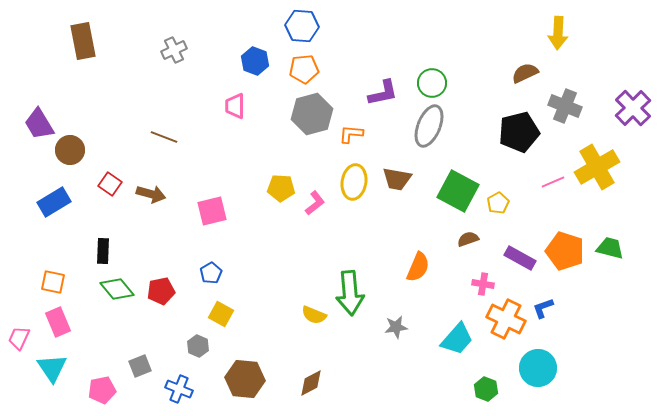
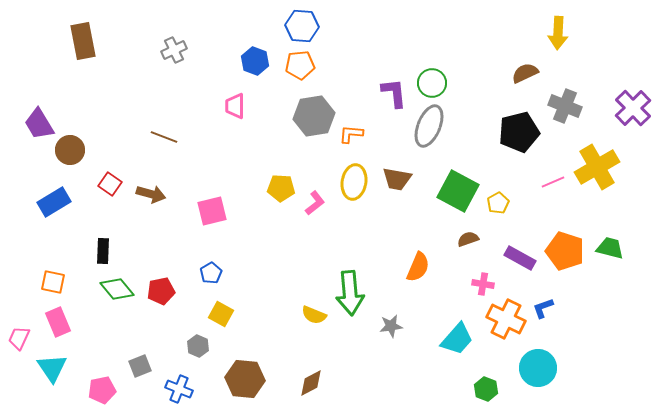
orange pentagon at (304, 69): moved 4 px left, 4 px up
purple L-shape at (383, 93): moved 11 px right; rotated 84 degrees counterclockwise
gray hexagon at (312, 114): moved 2 px right, 2 px down; rotated 6 degrees clockwise
gray star at (396, 327): moved 5 px left, 1 px up
